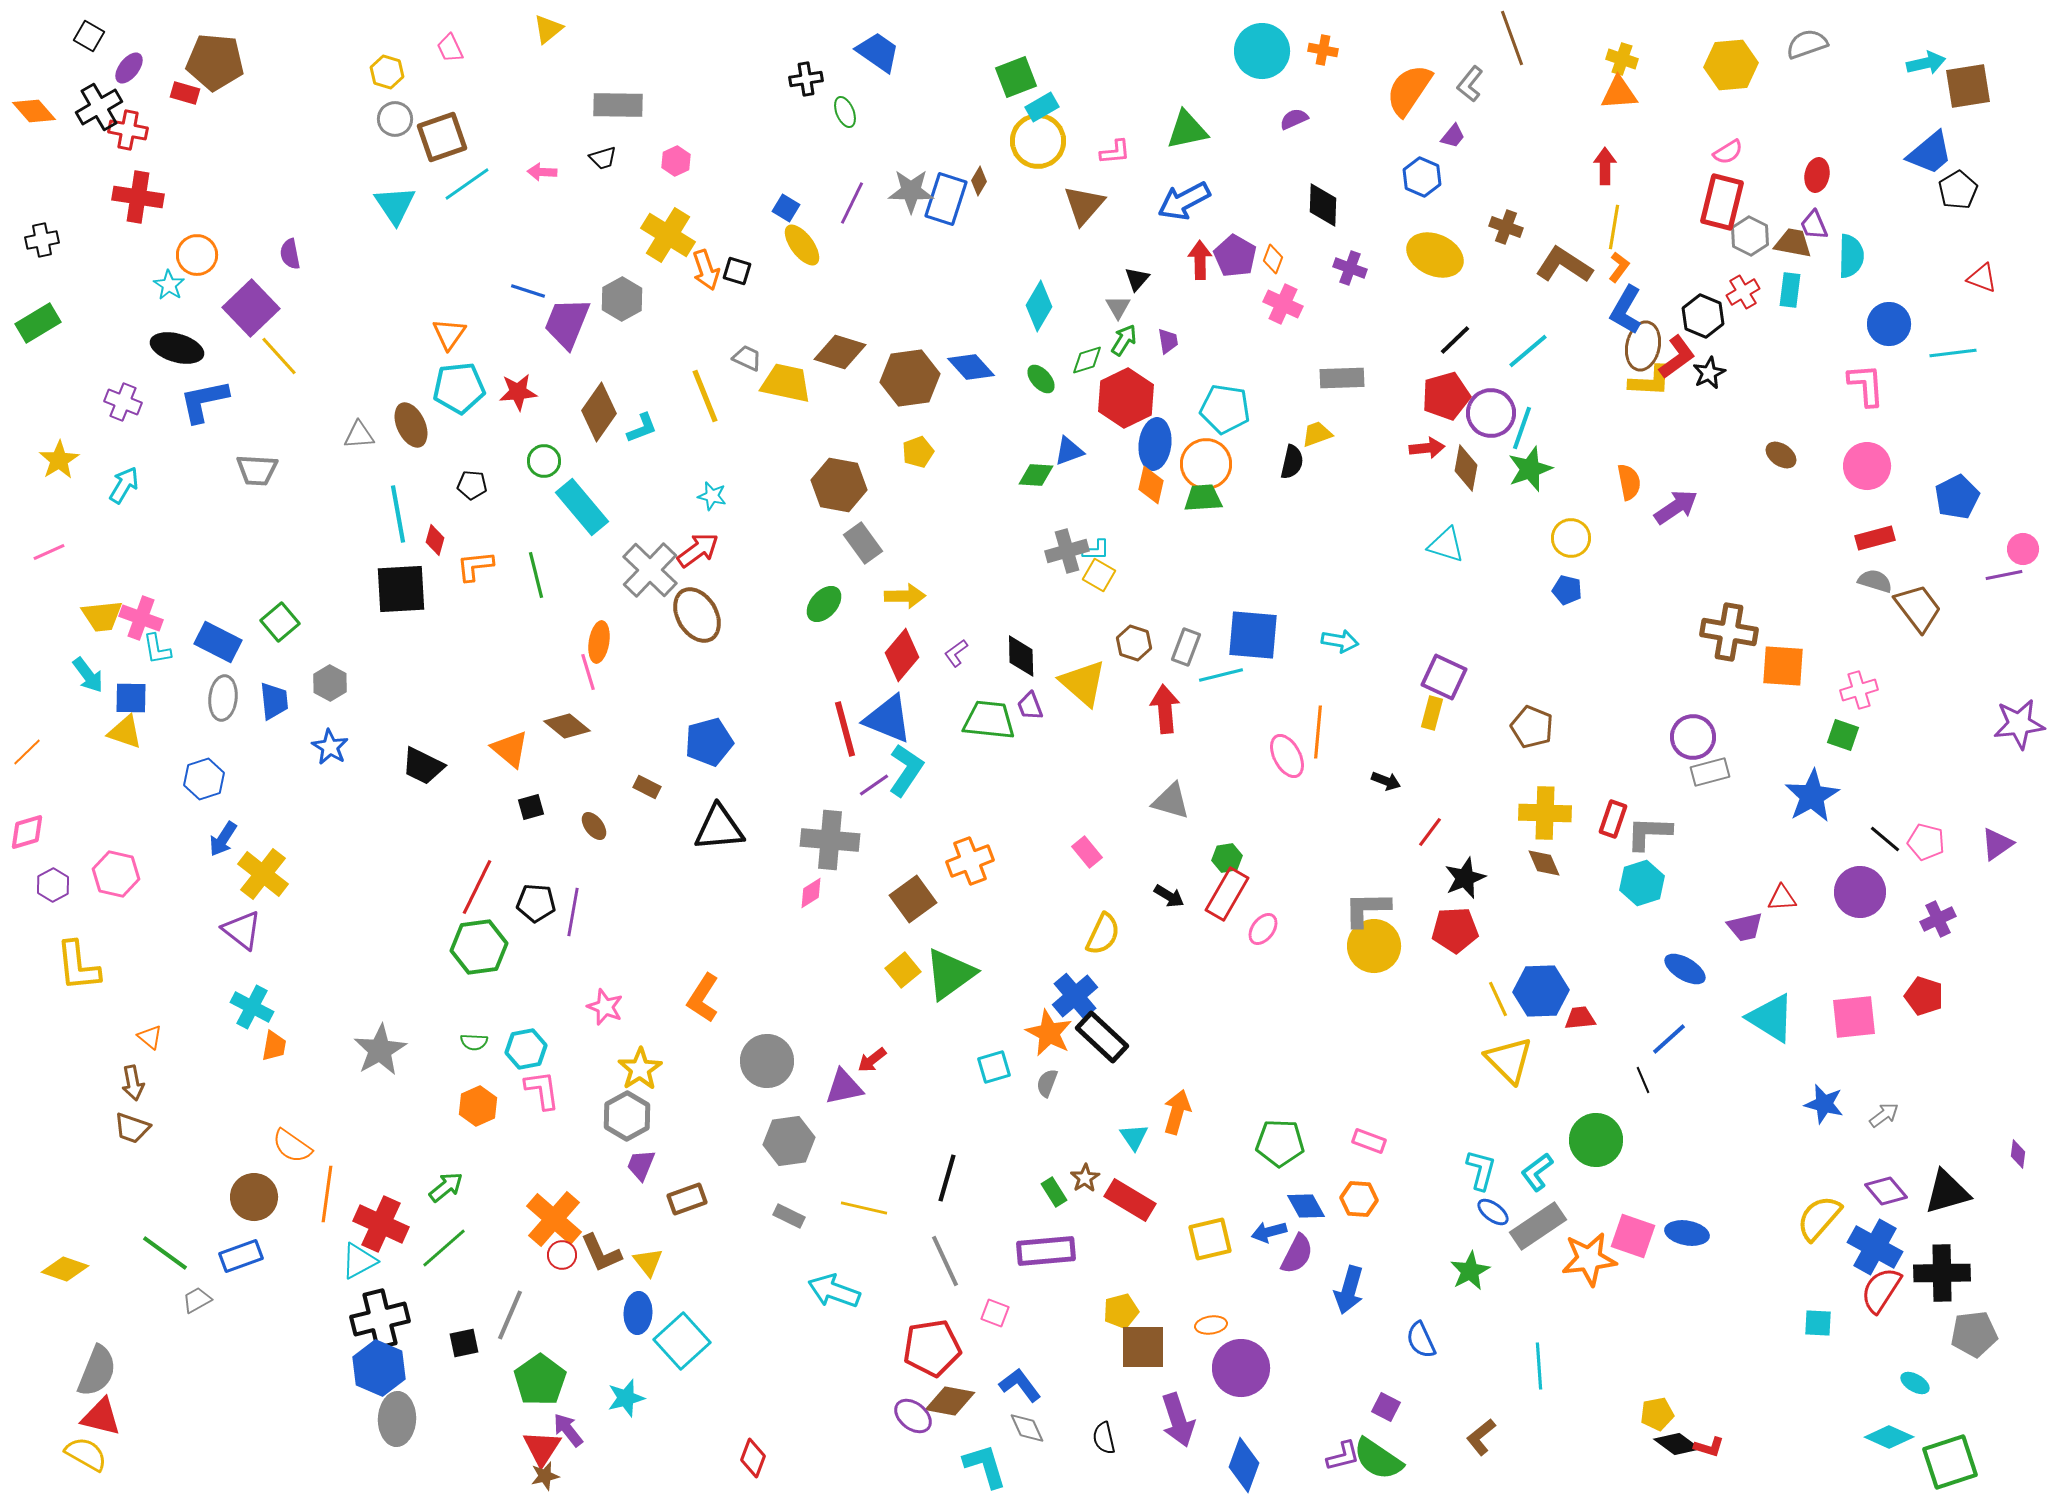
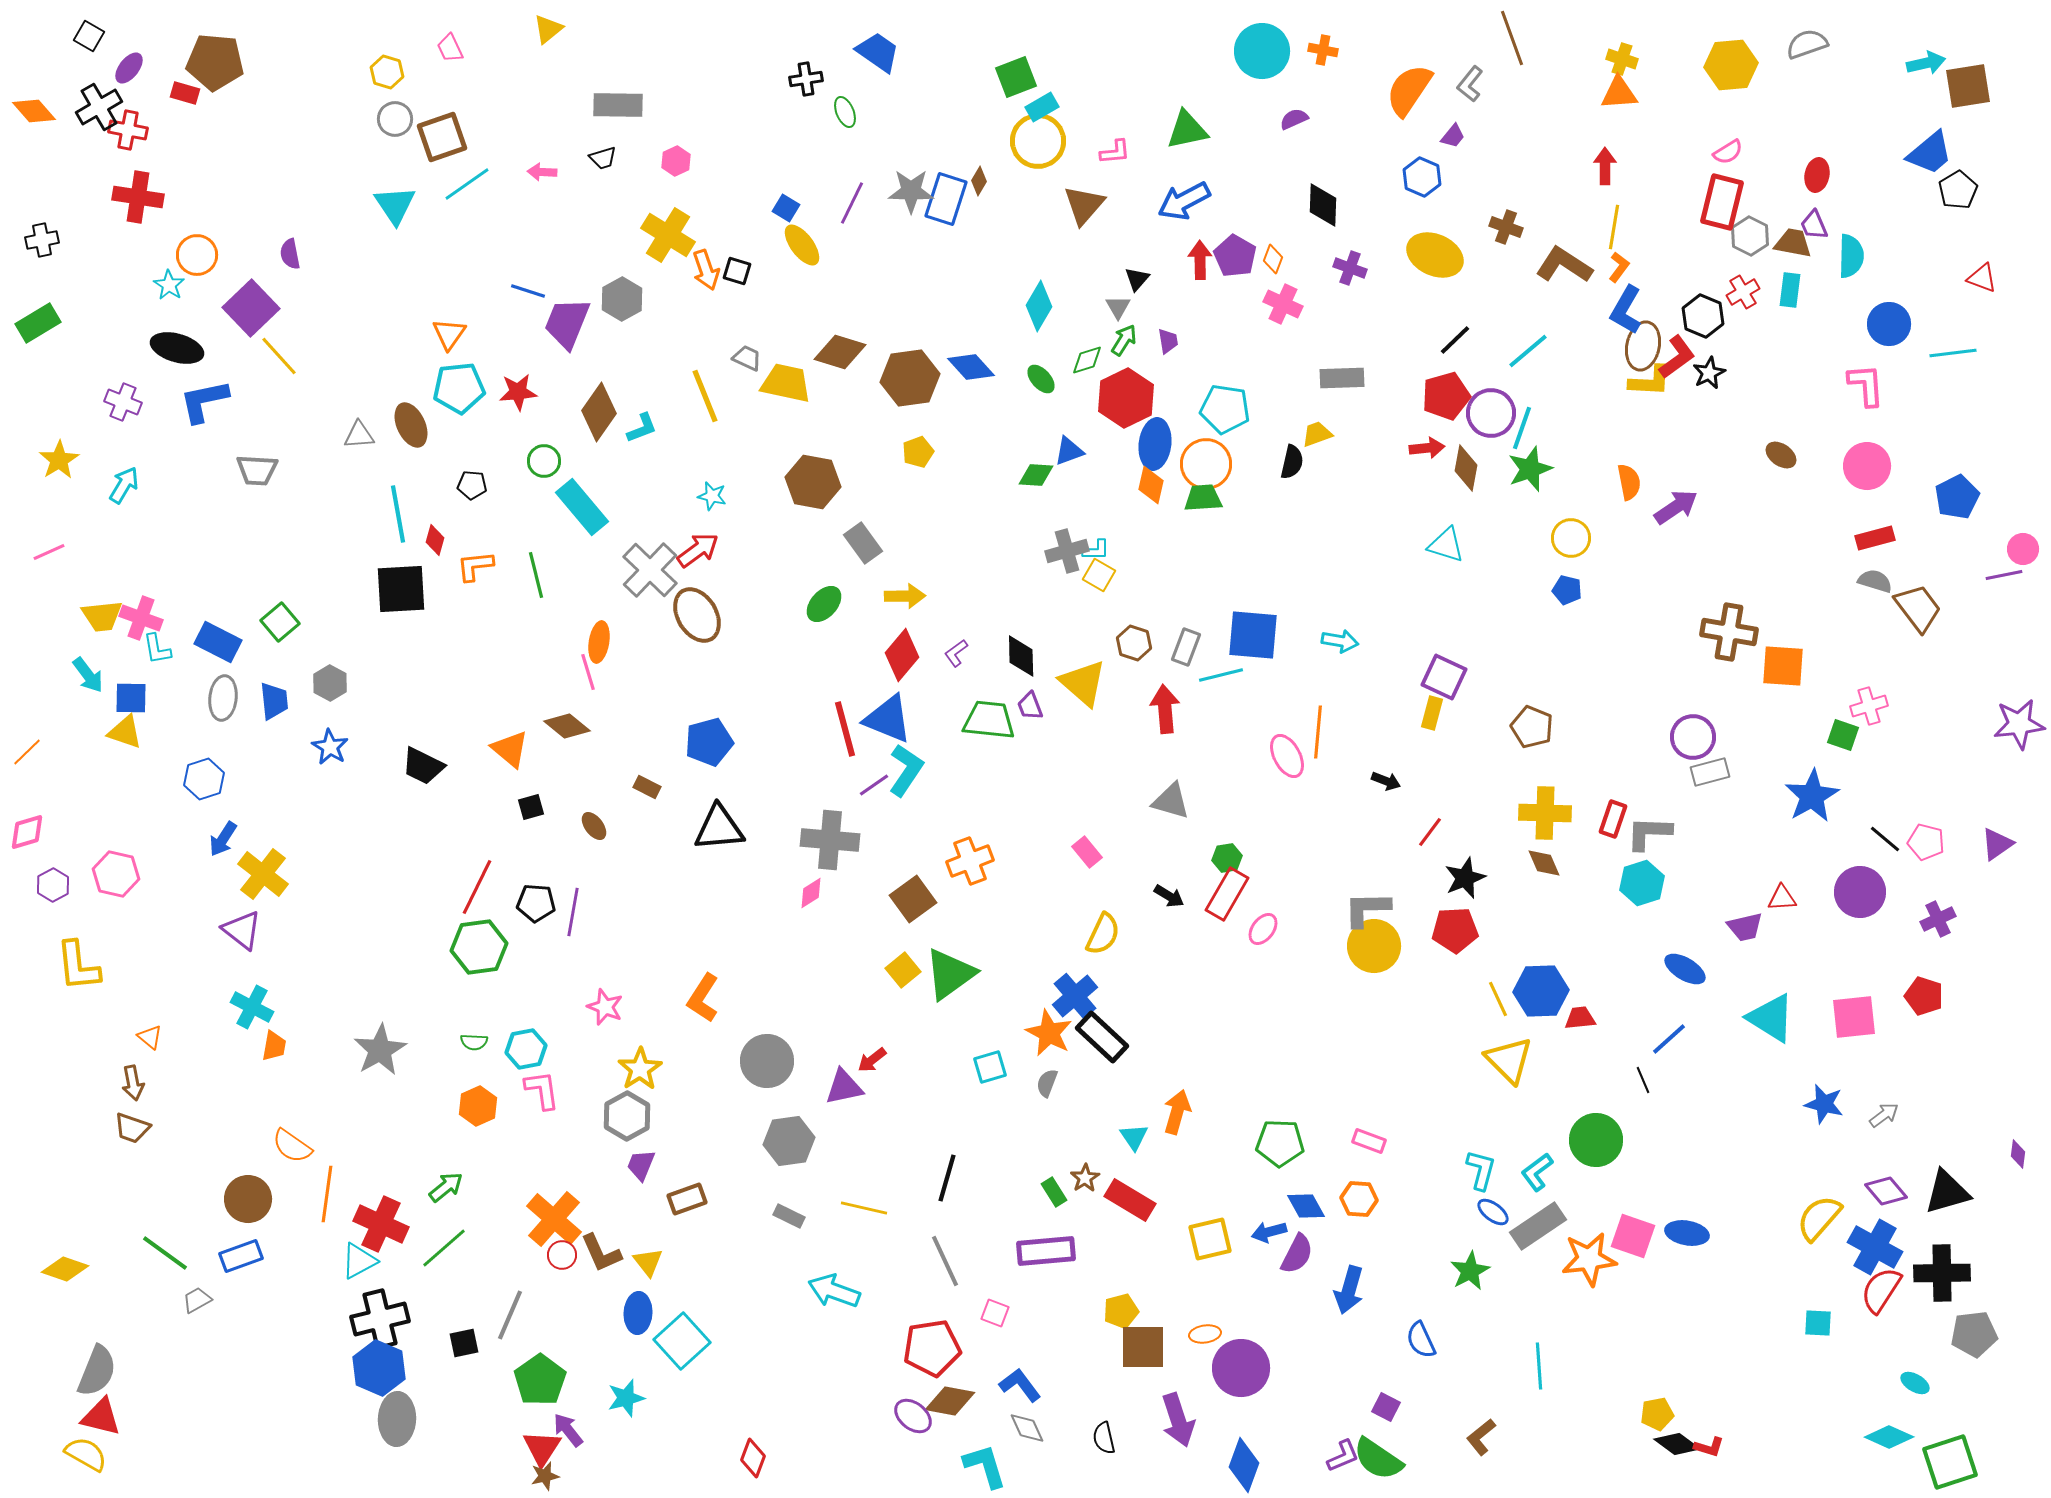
brown hexagon at (839, 485): moved 26 px left, 3 px up
pink cross at (1859, 690): moved 10 px right, 16 px down
cyan square at (994, 1067): moved 4 px left
brown circle at (254, 1197): moved 6 px left, 2 px down
orange ellipse at (1211, 1325): moved 6 px left, 9 px down
purple L-shape at (1343, 1456): rotated 9 degrees counterclockwise
